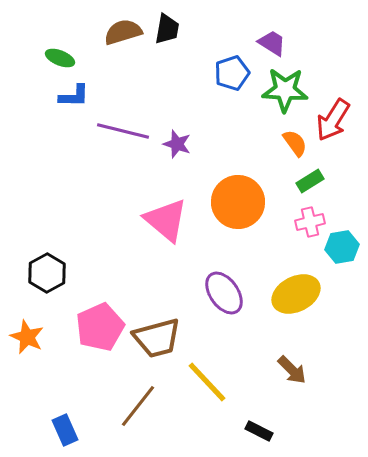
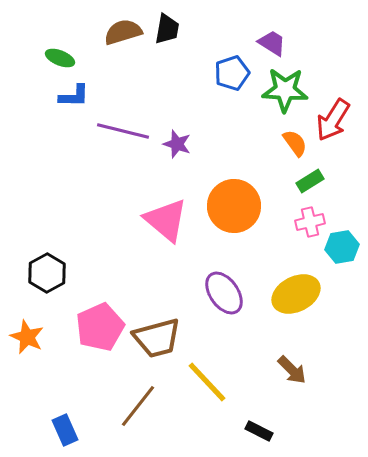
orange circle: moved 4 px left, 4 px down
